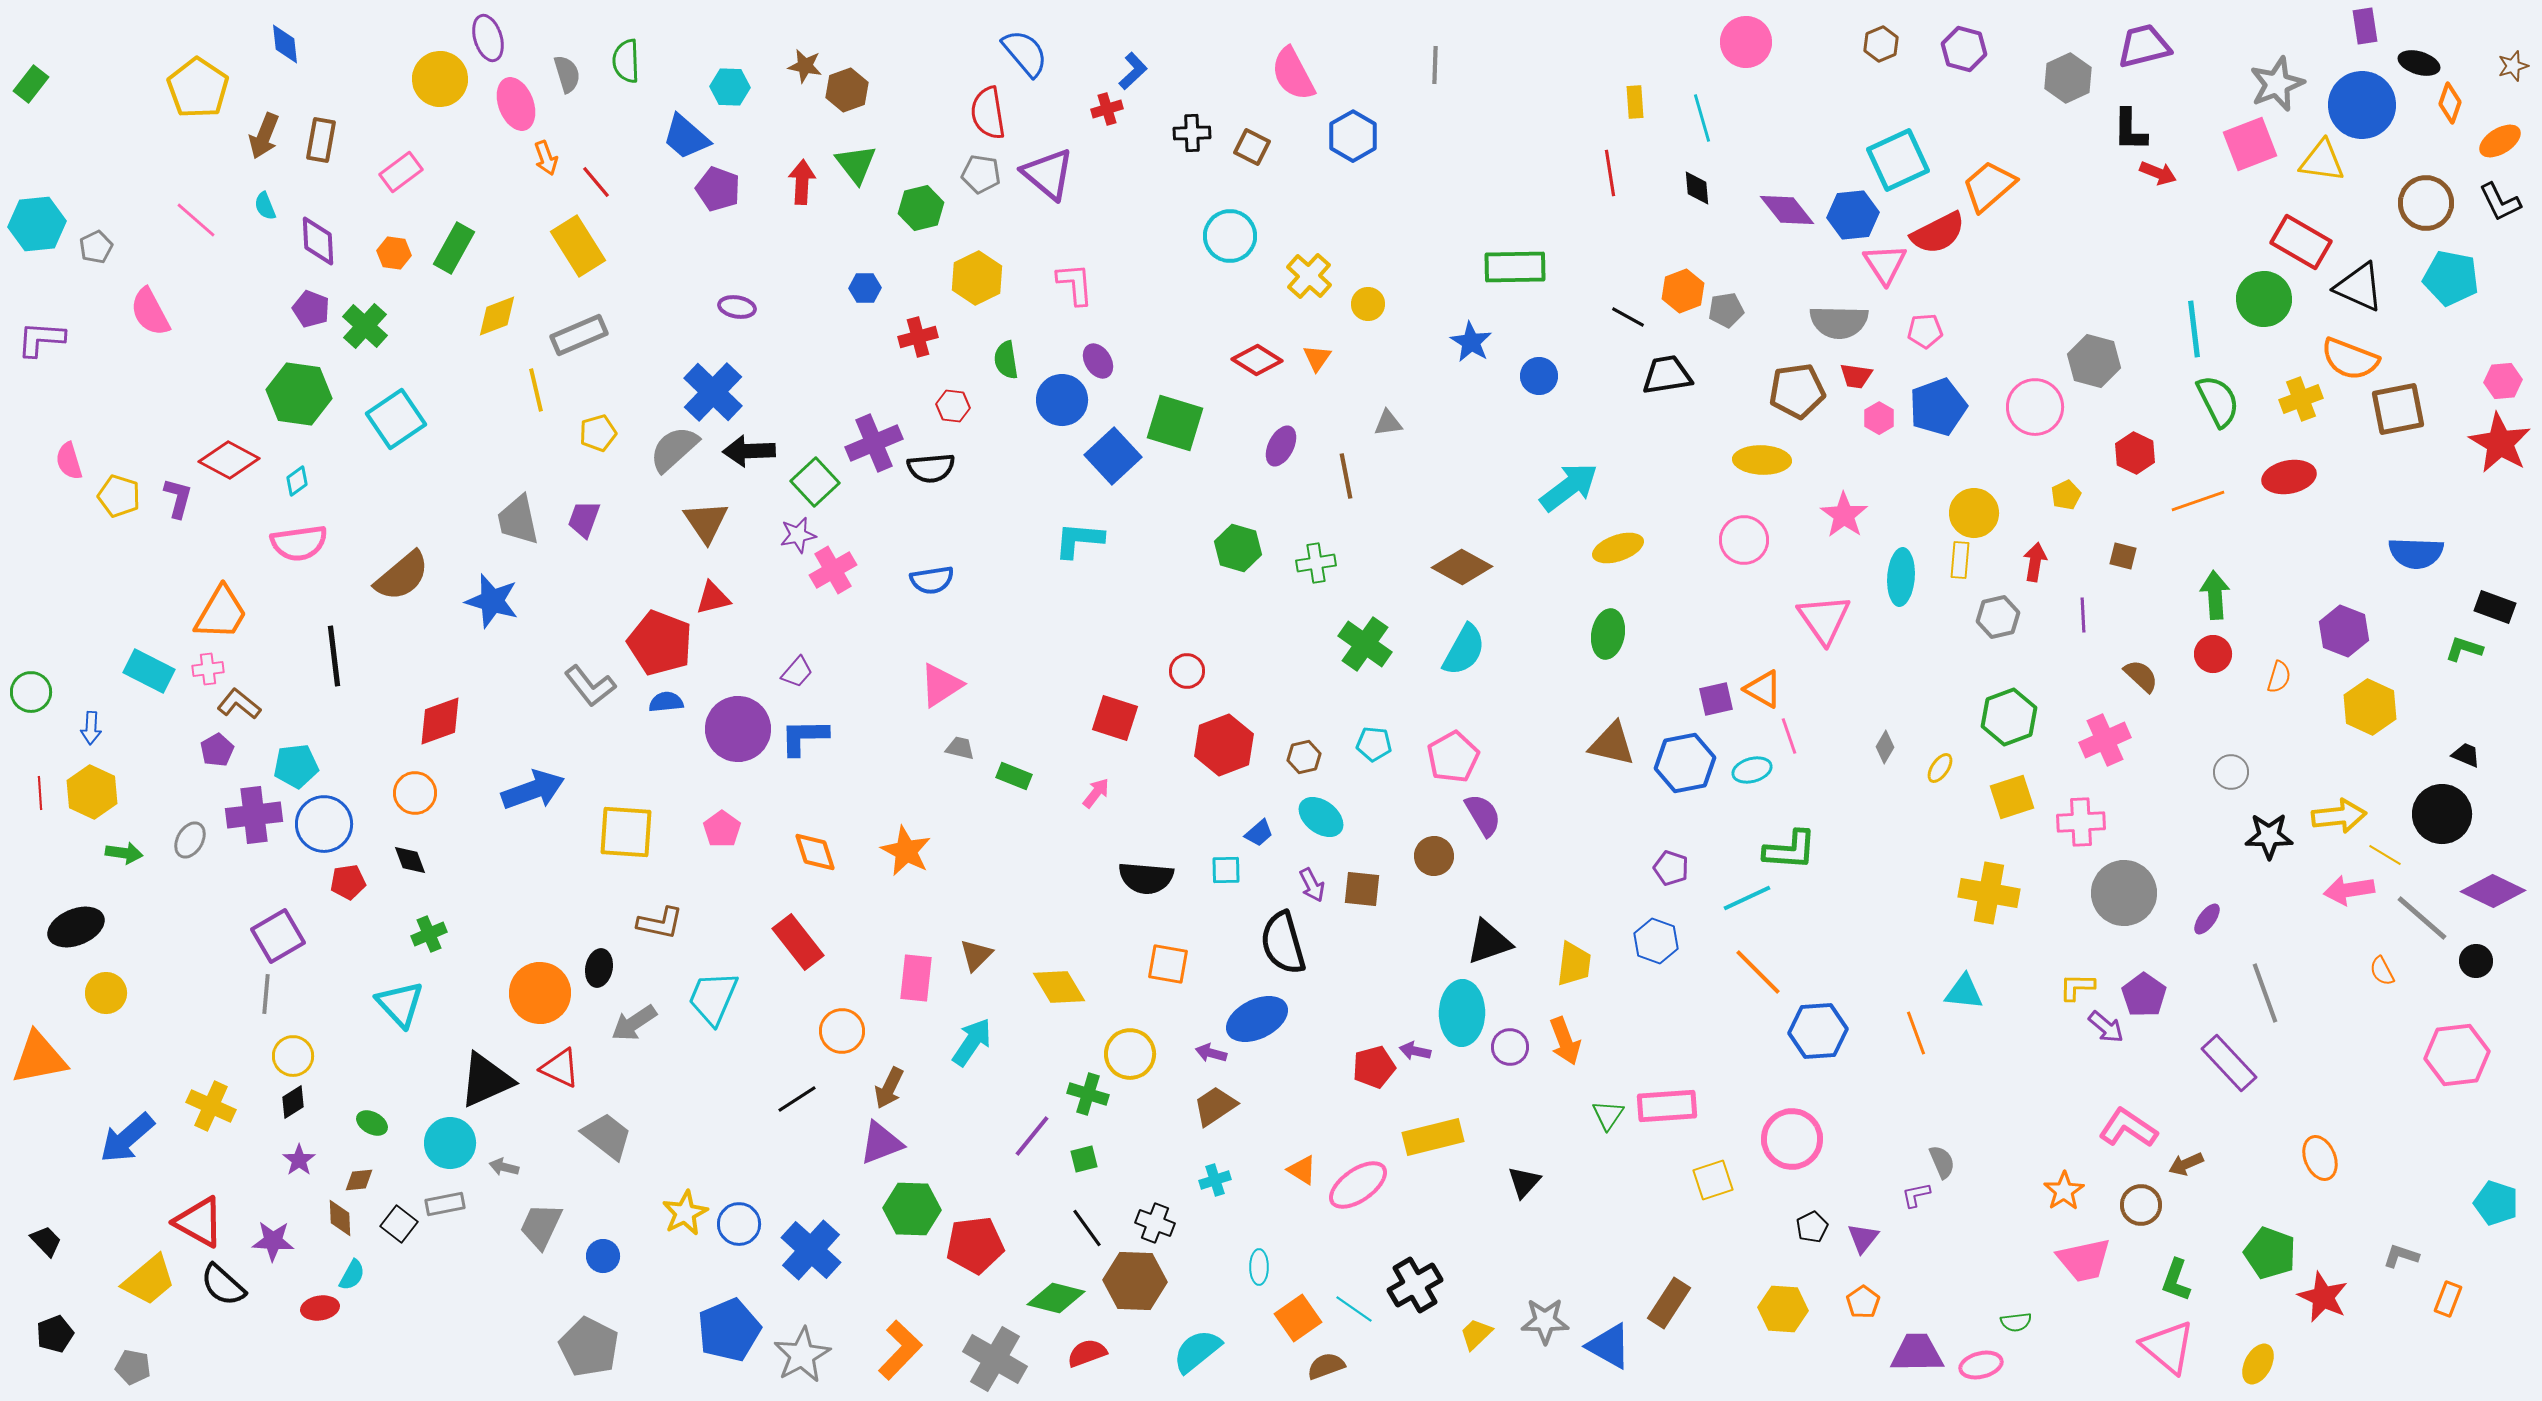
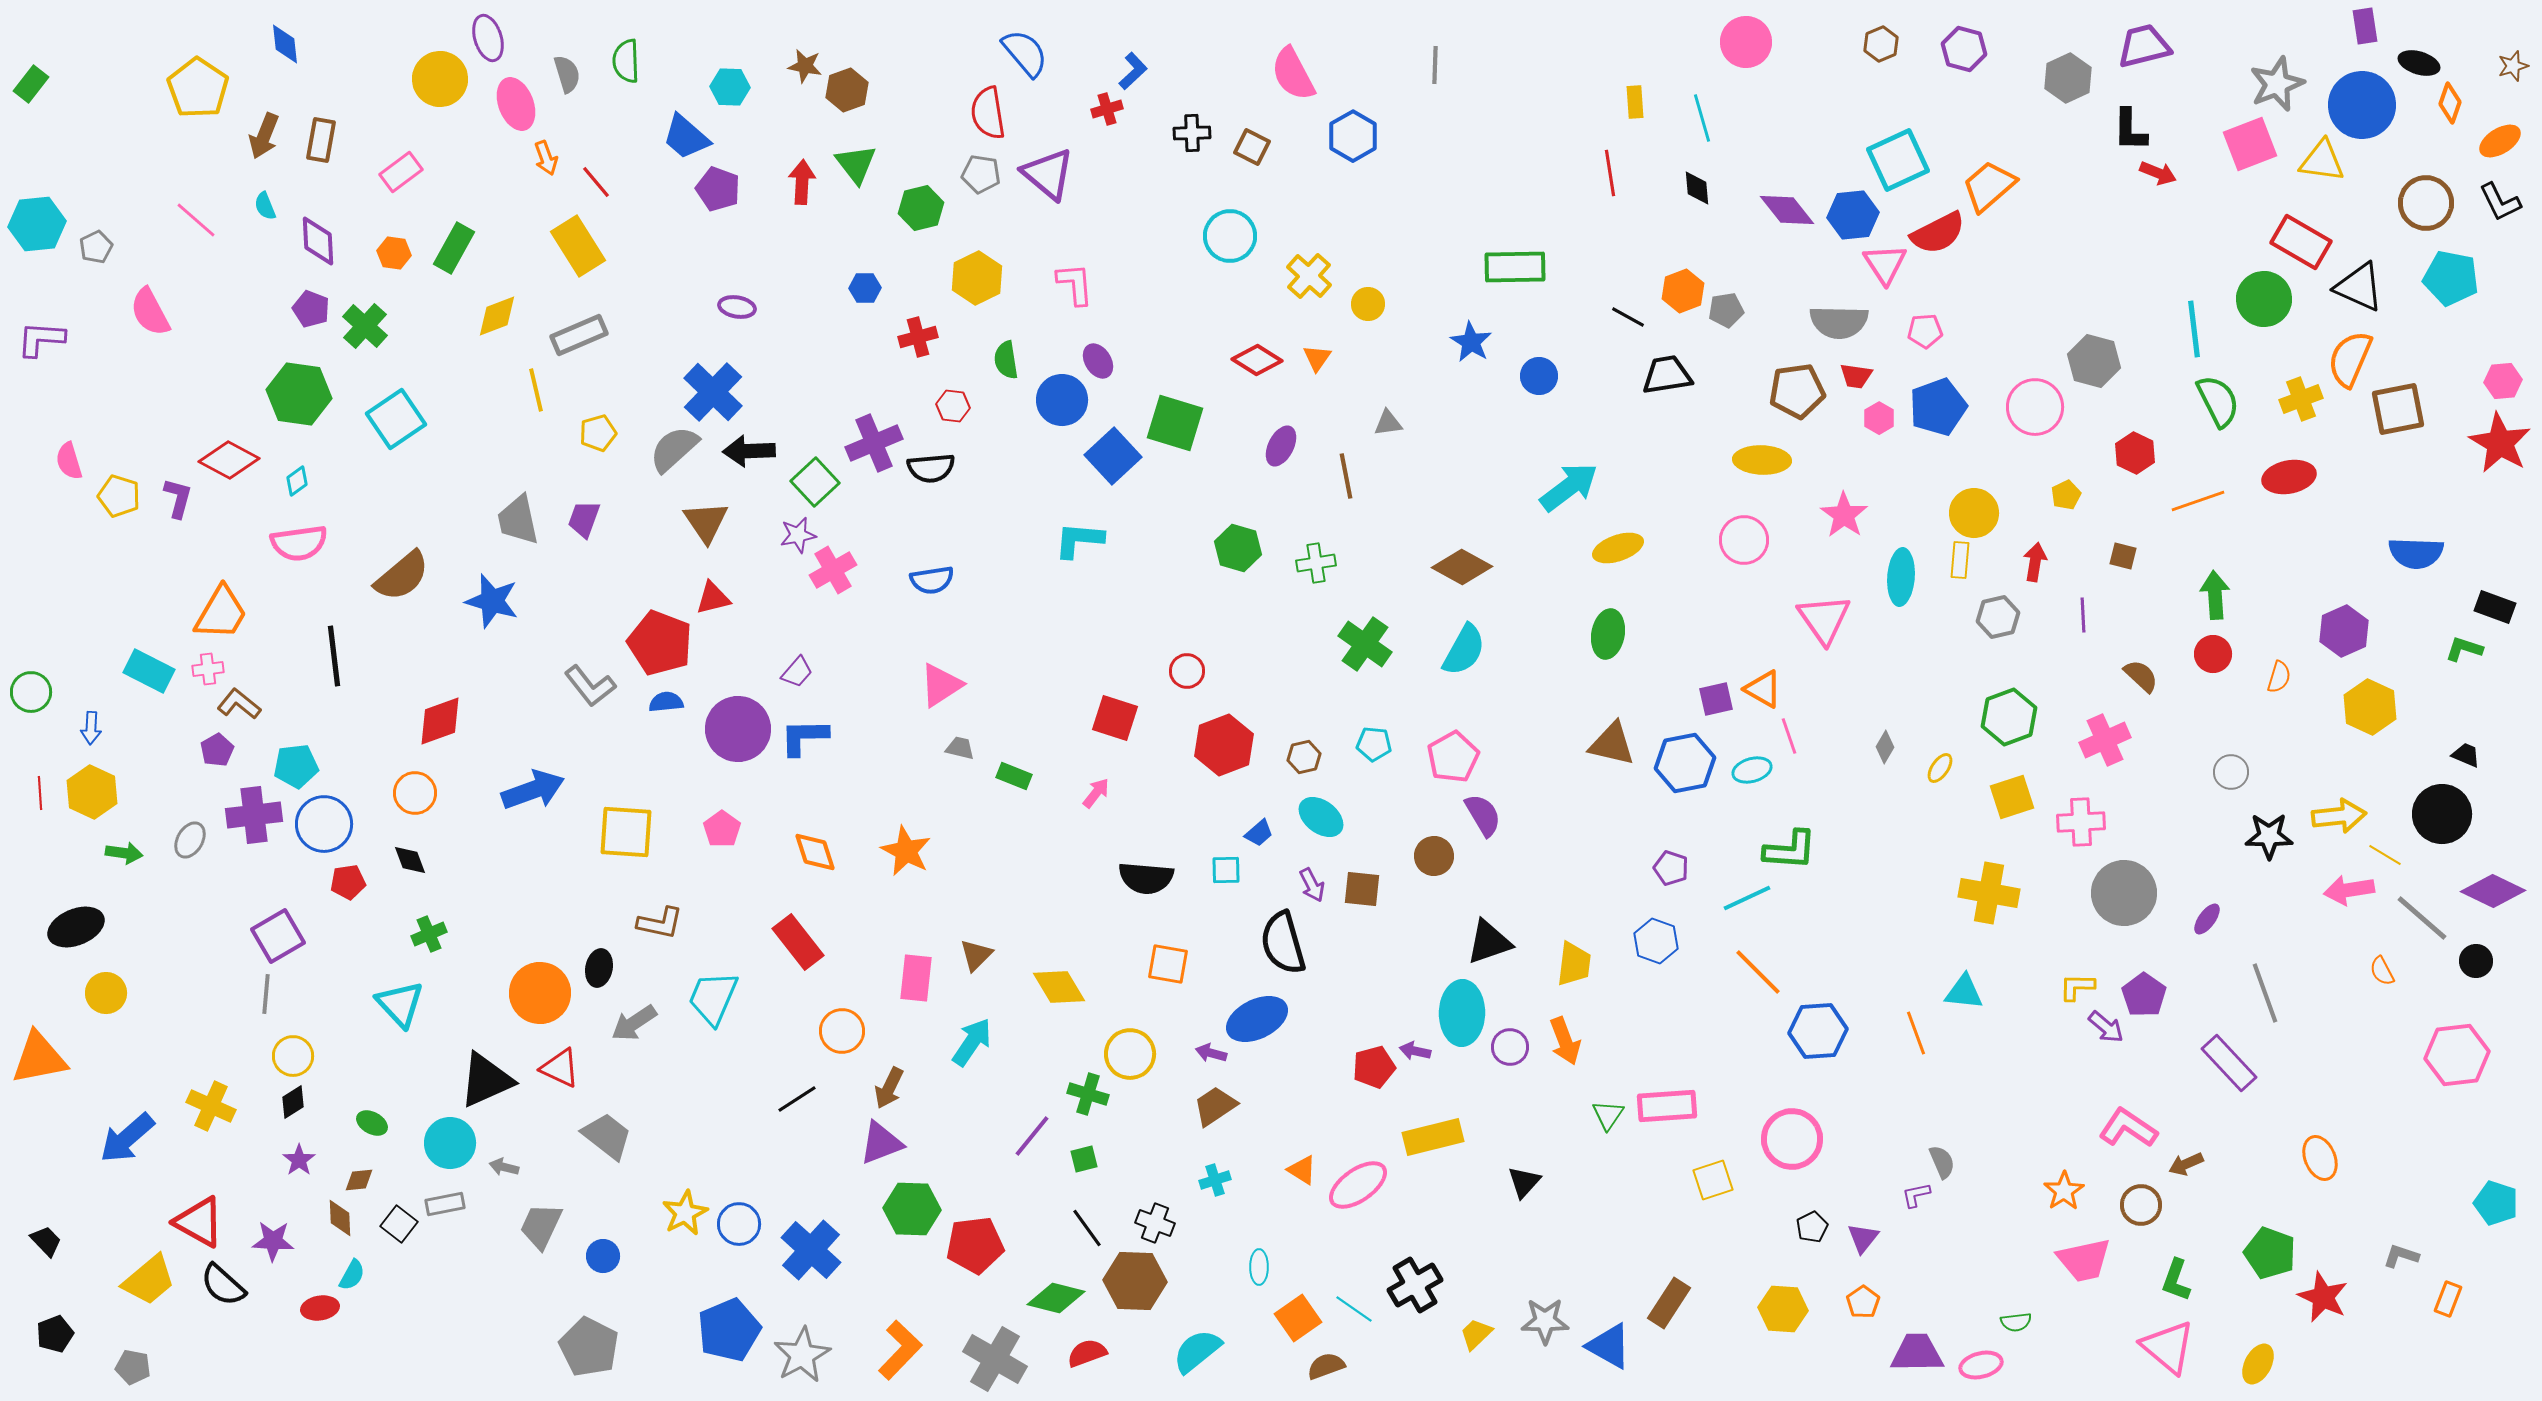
orange semicircle at (2350, 359): rotated 92 degrees clockwise
purple hexagon at (2344, 631): rotated 15 degrees clockwise
